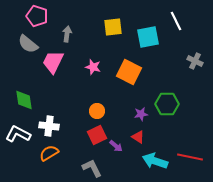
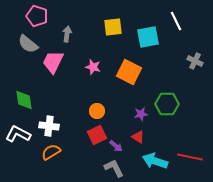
orange semicircle: moved 2 px right, 1 px up
gray L-shape: moved 22 px right
